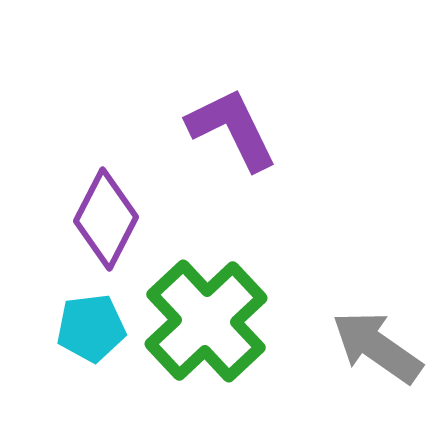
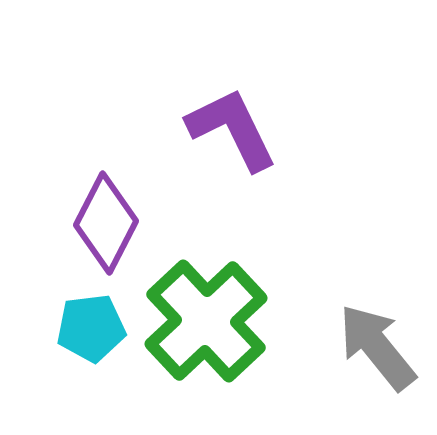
purple diamond: moved 4 px down
gray arrow: rotated 16 degrees clockwise
